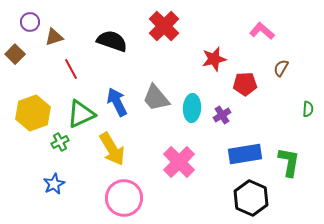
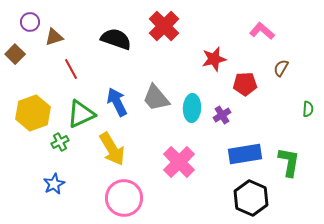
black semicircle: moved 4 px right, 2 px up
